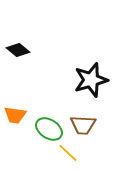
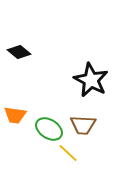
black diamond: moved 1 px right, 2 px down
black star: rotated 28 degrees counterclockwise
